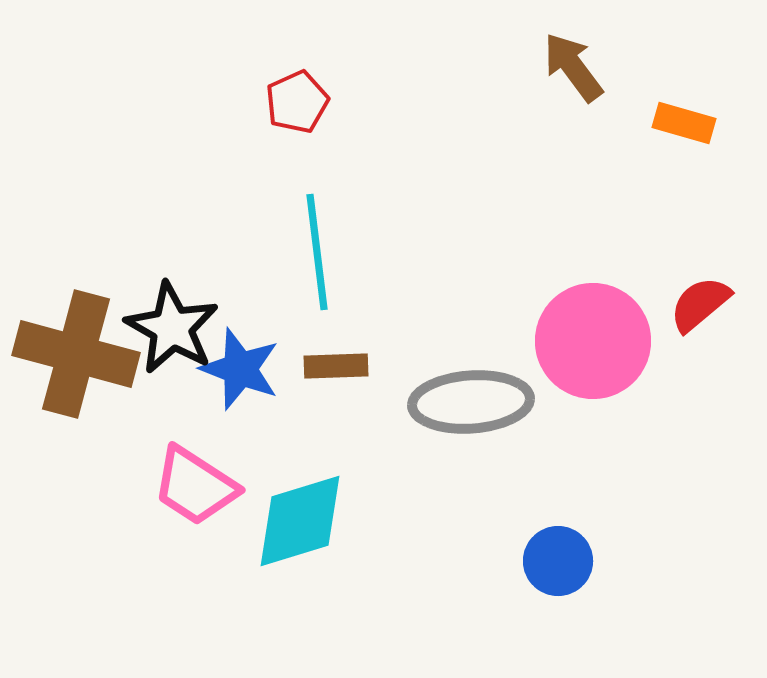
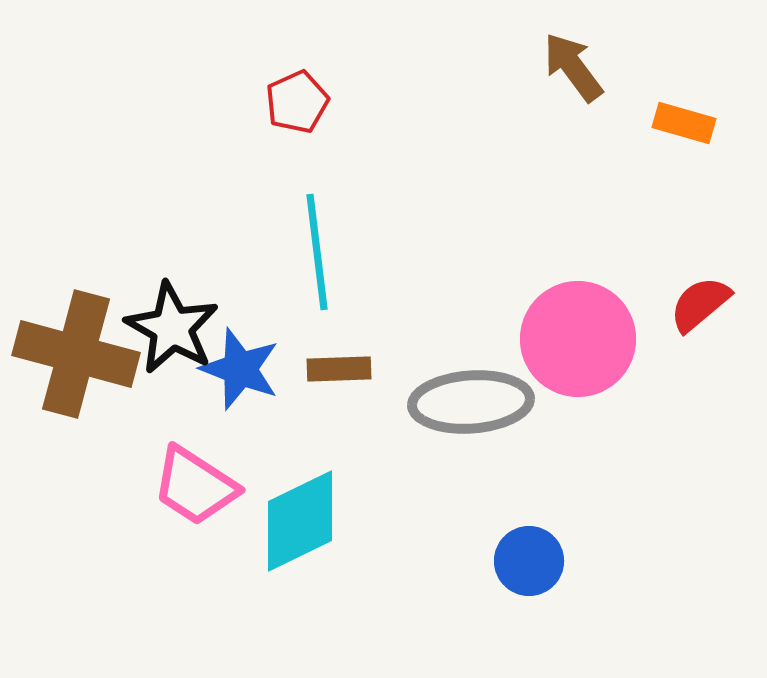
pink circle: moved 15 px left, 2 px up
brown rectangle: moved 3 px right, 3 px down
cyan diamond: rotated 9 degrees counterclockwise
blue circle: moved 29 px left
